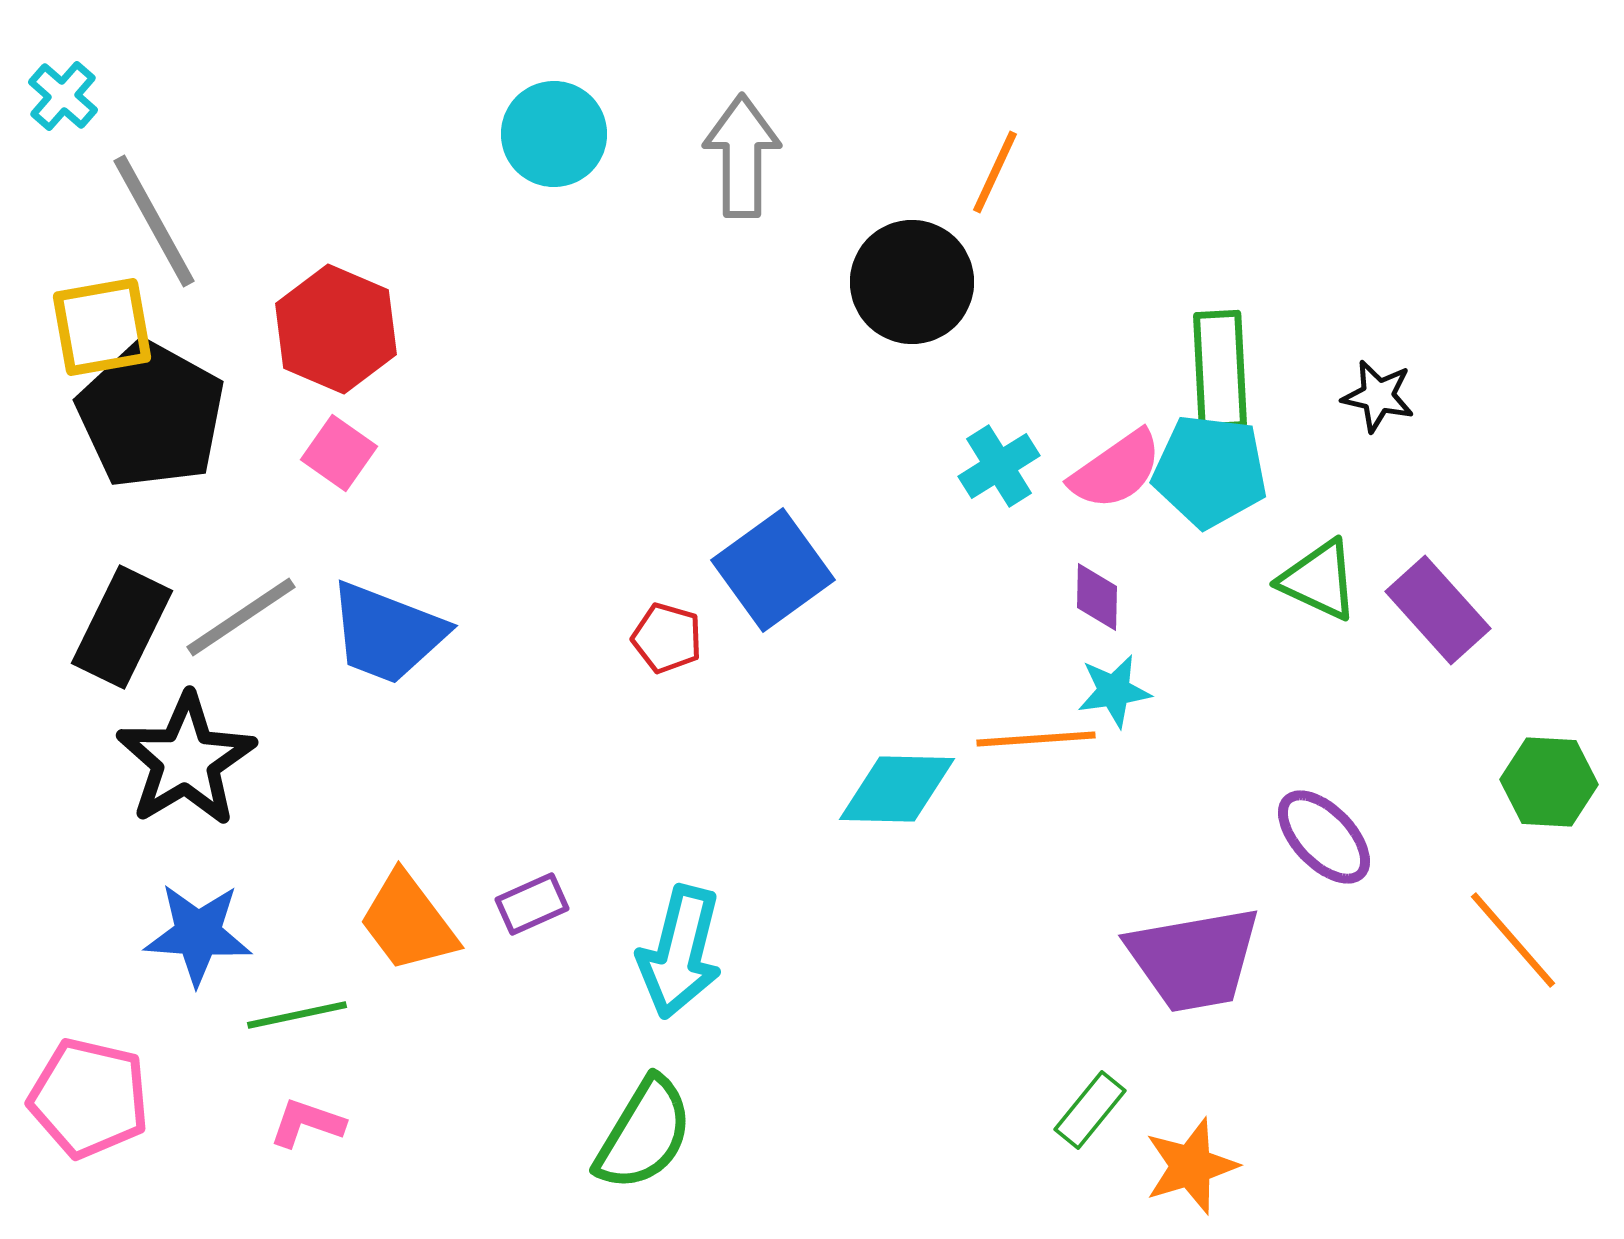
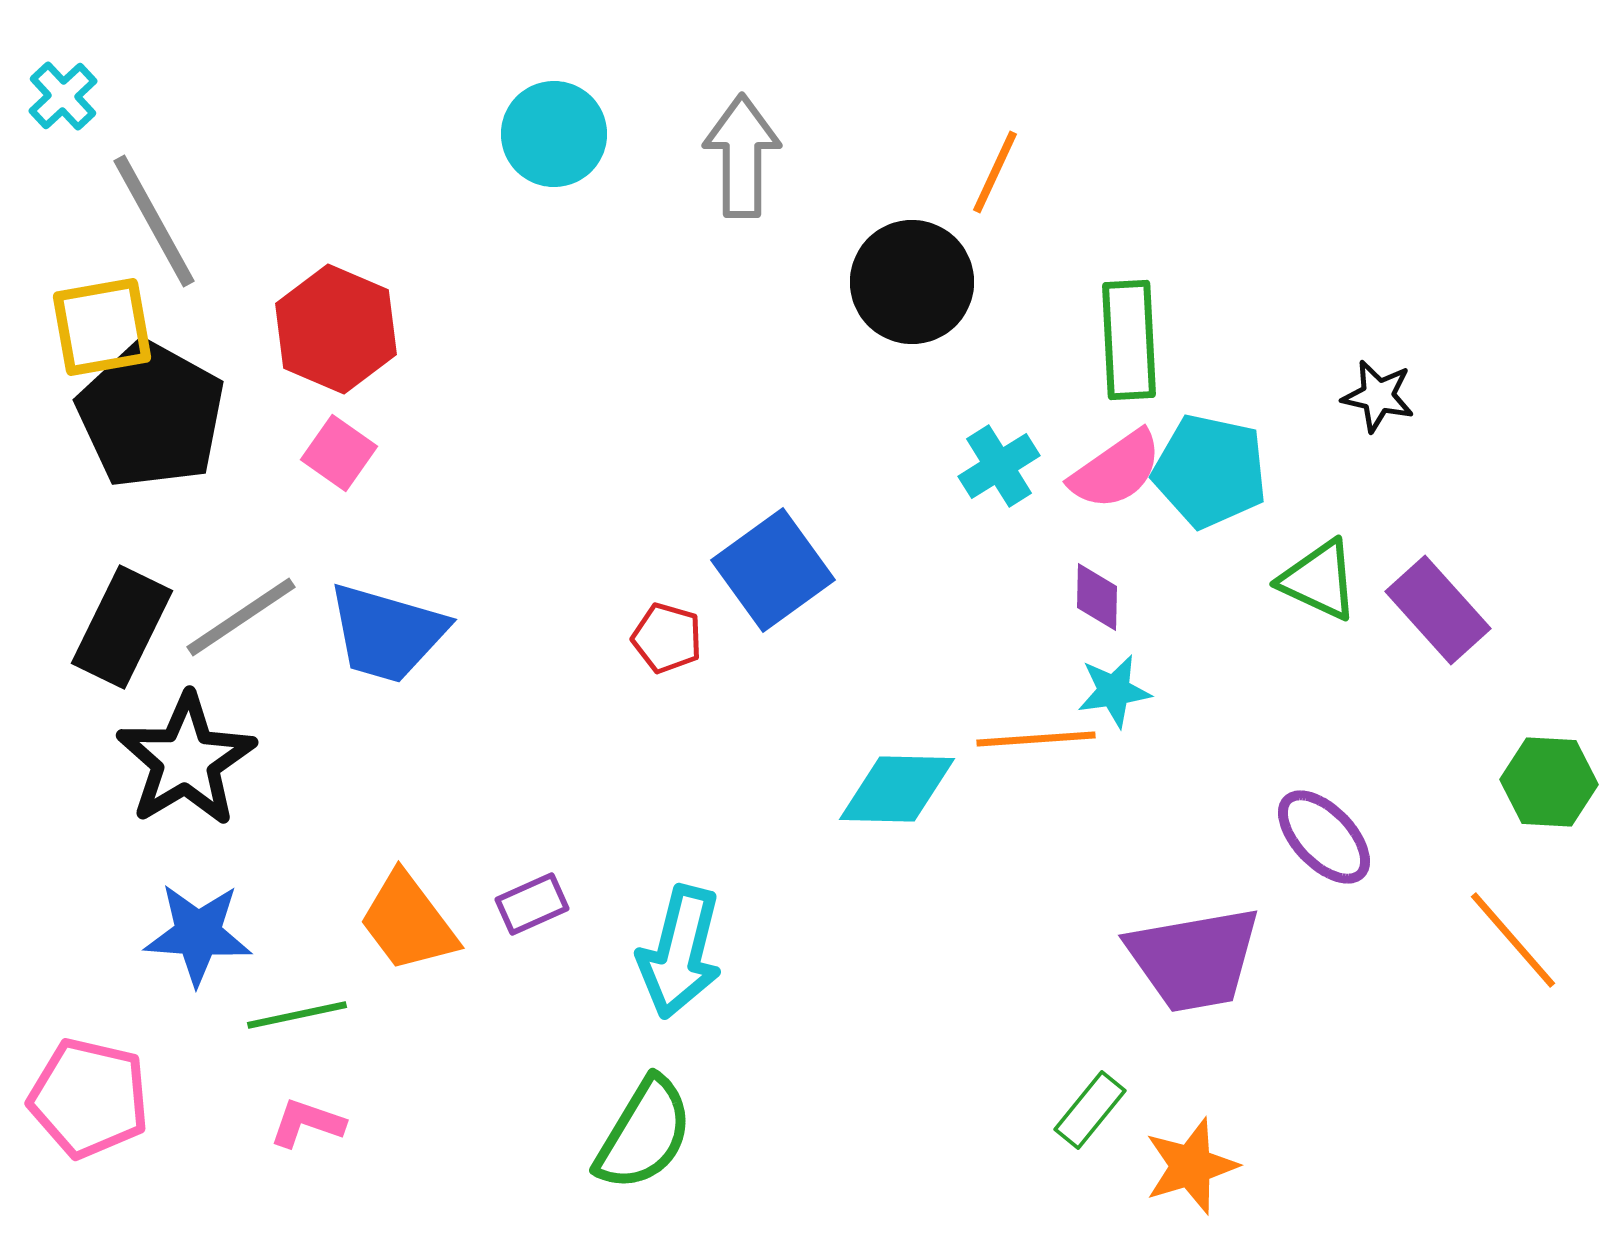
cyan cross at (63, 96): rotated 6 degrees clockwise
green rectangle at (1220, 370): moved 91 px left, 30 px up
cyan pentagon at (1210, 471): rotated 5 degrees clockwise
blue trapezoid at (387, 633): rotated 5 degrees counterclockwise
